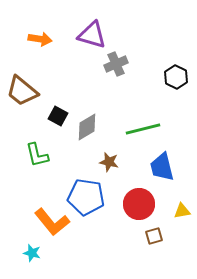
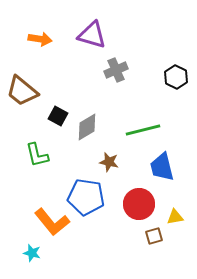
gray cross: moved 6 px down
green line: moved 1 px down
yellow triangle: moved 7 px left, 6 px down
